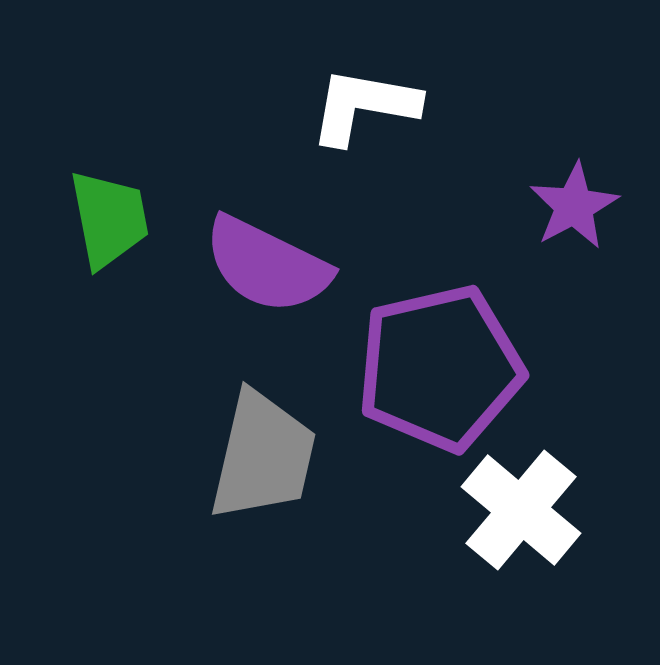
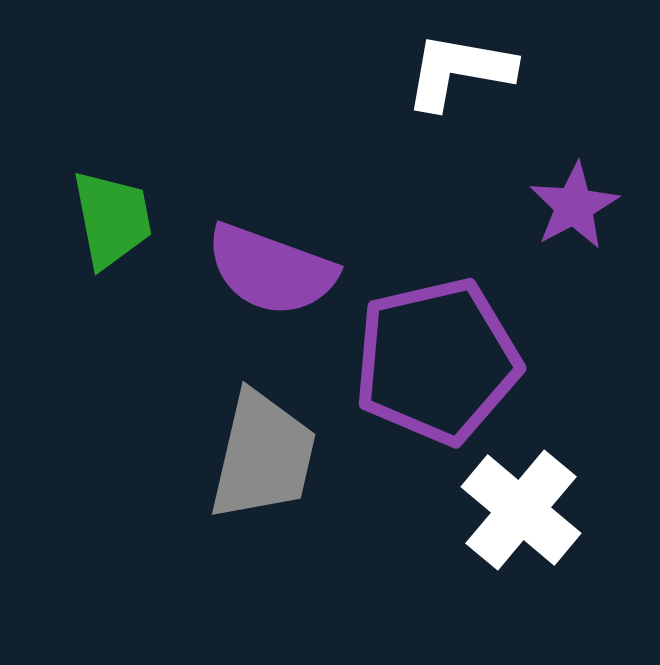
white L-shape: moved 95 px right, 35 px up
green trapezoid: moved 3 px right
purple semicircle: moved 4 px right, 5 px down; rotated 6 degrees counterclockwise
purple pentagon: moved 3 px left, 7 px up
